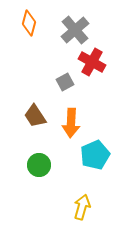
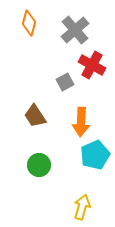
red cross: moved 3 px down
orange arrow: moved 10 px right, 1 px up
